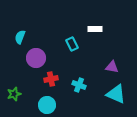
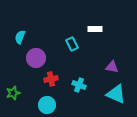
green star: moved 1 px left, 1 px up
